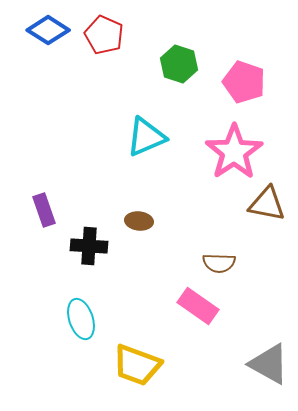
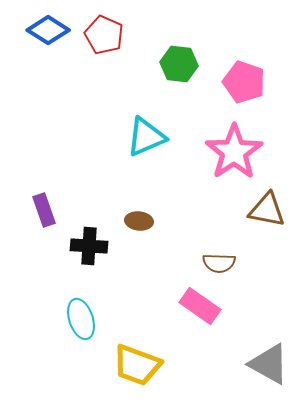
green hexagon: rotated 12 degrees counterclockwise
brown triangle: moved 6 px down
pink rectangle: moved 2 px right
